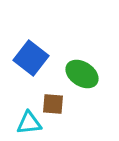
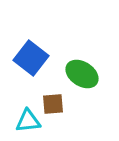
brown square: rotated 10 degrees counterclockwise
cyan triangle: moved 1 px left, 2 px up
